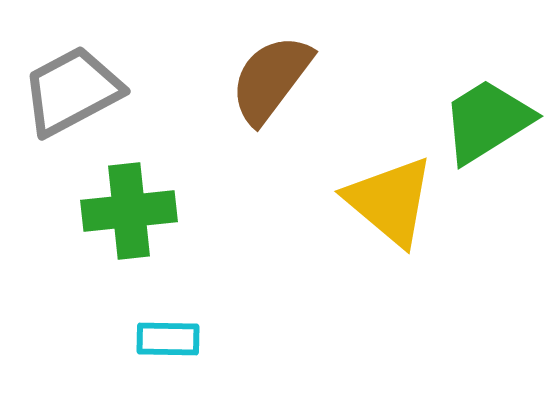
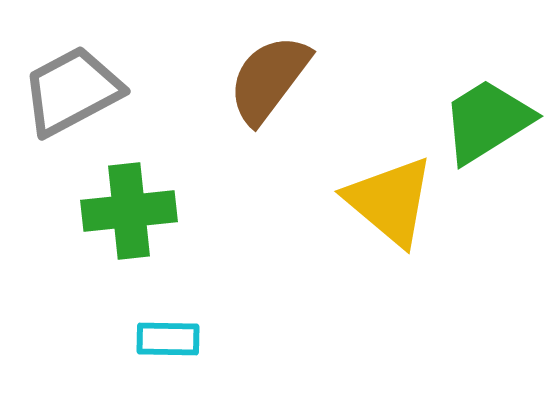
brown semicircle: moved 2 px left
